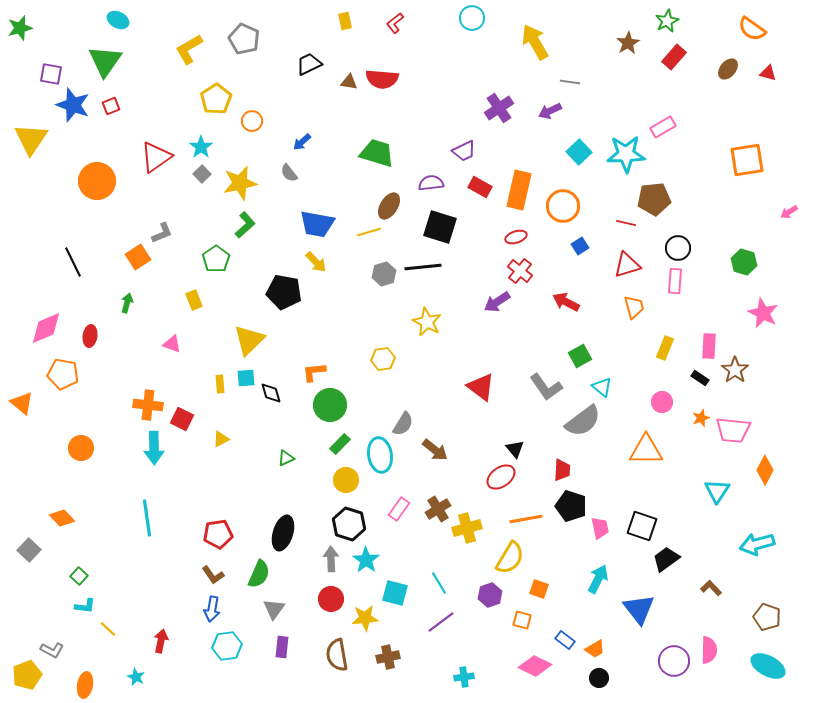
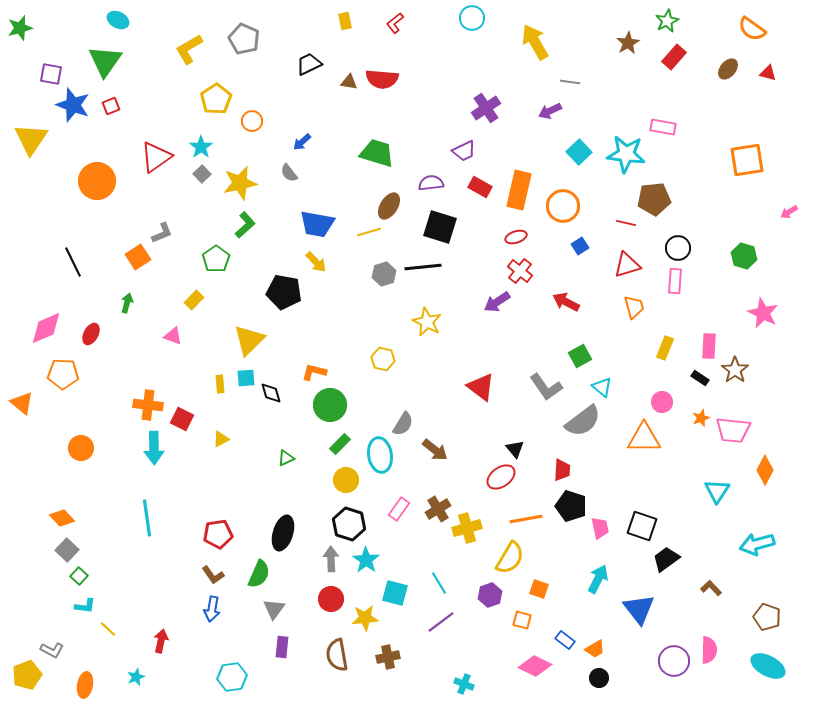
purple cross at (499, 108): moved 13 px left
pink rectangle at (663, 127): rotated 40 degrees clockwise
cyan star at (626, 154): rotated 9 degrees clockwise
green hexagon at (744, 262): moved 6 px up
yellow rectangle at (194, 300): rotated 66 degrees clockwise
red ellipse at (90, 336): moved 1 px right, 2 px up; rotated 20 degrees clockwise
pink triangle at (172, 344): moved 1 px right, 8 px up
yellow hexagon at (383, 359): rotated 20 degrees clockwise
orange L-shape at (314, 372): rotated 20 degrees clockwise
orange pentagon at (63, 374): rotated 8 degrees counterclockwise
orange triangle at (646, 450): moved 2 px left, 12 px up
gray square at (29, 550): moved 38 px right
cyan hexagon at (227, 646): moved 5 px right, 31 px down
cyan star at (136, 677): rotated 24 degrees clockwise
cyan cross at (464, 677): moved 7 px down; rotated 30 degrees clockwise
